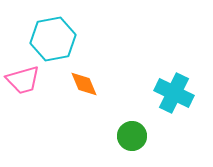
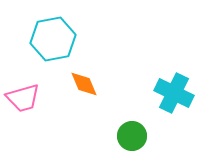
pink trapezoid: moved 18 px down
